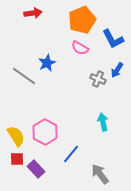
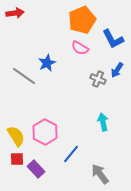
red arrow: moved 18 px left
